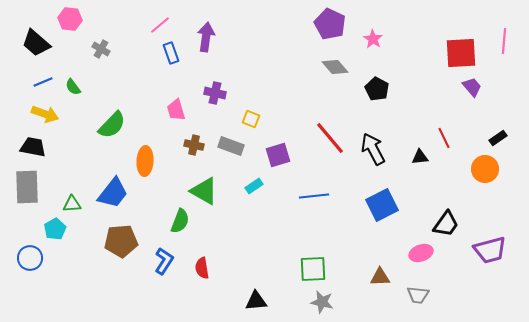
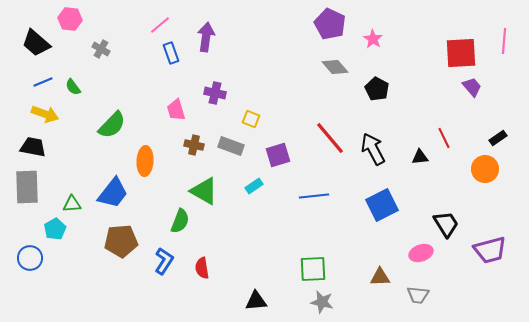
black trapezoid at (446, 224): rotated 68 degrees counterclockwise
